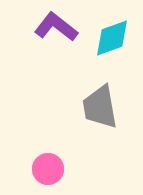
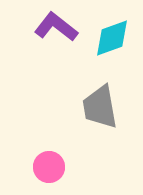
pink circle: moved 1 px right, 2 px up
